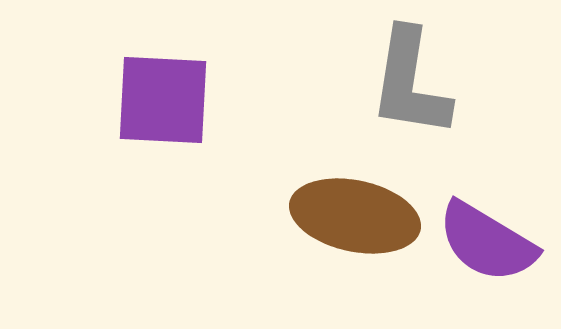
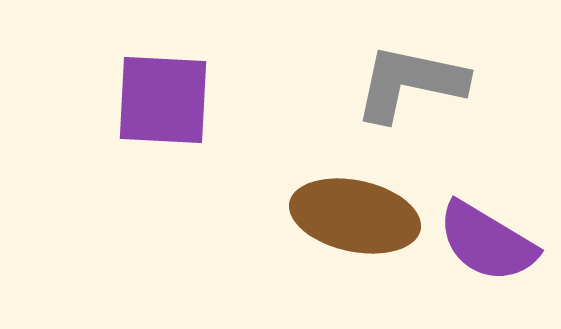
gray L-shape: rotated 93 degrees clockwise
